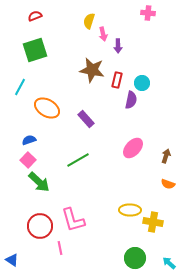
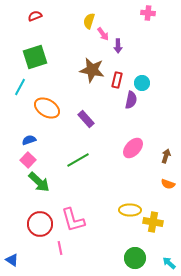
pink arrow: rotated 24 degrees counterclockwise
green square: moved 7 px down
red circle: moved 2 px up
